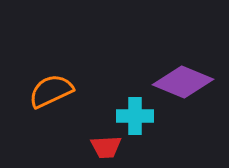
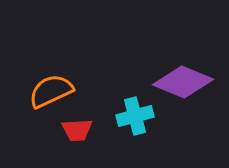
cyan cross: rotated 15 degrees counterclockwise
red trapezoid: moved 29 px left, 17 px up
